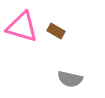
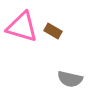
brown rectangle: moved 3 px left
